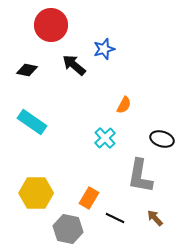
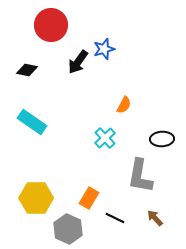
black arrow: moved 4 px right, 3 px up; rotated 95 degrees counterclockwise
black ellipse: rotated 20 degrees counterclockwise
yellow hexagon: moved 5 px down
gray hexagon: rotated 12 degrees clockwise
